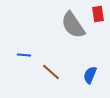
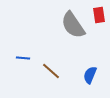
red rectangle: moved 1 px right, 1 px down
blue line: moved 1 px left, 3 px down
brown line: moved 1 px up
